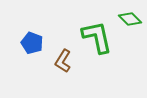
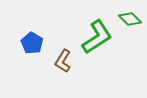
green L-shape: rotated 69 degrees clockwise
blue pentagon: rotated 10 degrees clockwise
